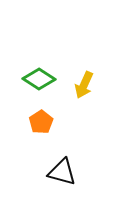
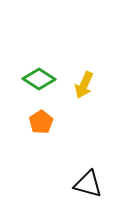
black triangle: moved 26 px right, 12 px down
